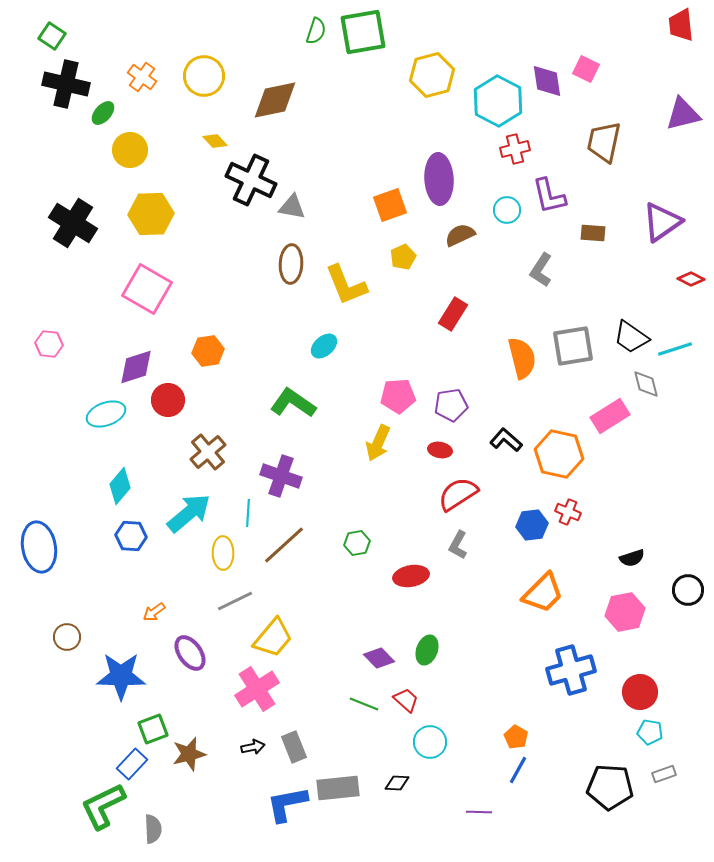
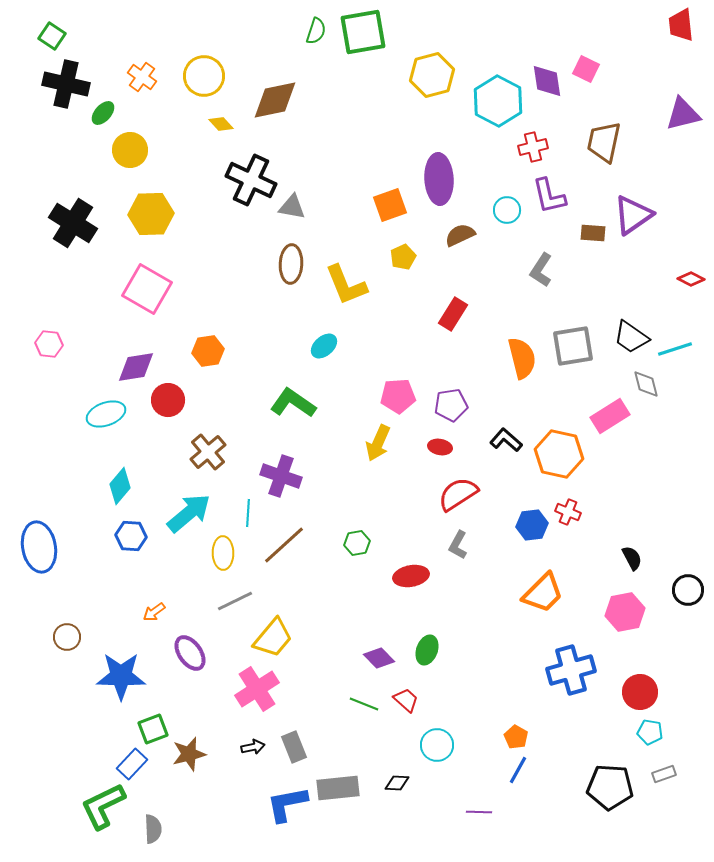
yellow diamond at (215, 141): moved 6 px right, 17 px up
red cross at (515, 149): moved 18 px right, 2 px up
purple triangle at (662, 222): moved 29 px left, 7 px up
purple diamond at (136, 367): rotated 9 degrees clockwise
red ellipse at (440, 450): moved 3 px up
black semicircle at (632, 558): rotated 100 degrees counterclockwise
cyan circle at (430, 742): moved 7 px right, 3 px down
